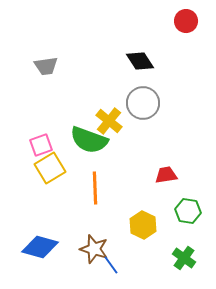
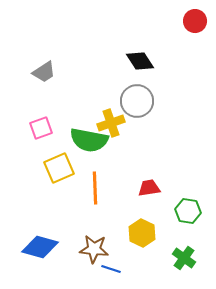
red circle: moved 9 px right
gray trapezoid: moved 2 px left, 6 px down; rotated 25 degrees counterclockwise
gray circle: moved 6 px left, 2 px up
yellow cross: moved 2 px right, 2 px down; rotated 32 degrees clockwise
green semicircle: rotated 9 degrees counterclockwise
pink square: moved 17 px up
yellow square: moved 9 px right; rotated 8 degrees clockwise
red trapezoid: moved 17 px left, 13 px down
yellow hexagon: moved 1 px left, 8 px down
brown star: rotated 12 degrees counterclockwise
blue line: moved 4 px down; rotated 36 degrees counterclockwise
